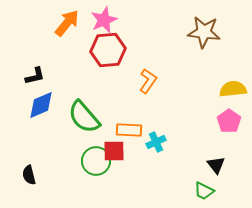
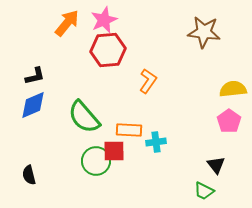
blue diamond: moved 8 px left
cyan cross: rotated 18 degrees clockwise
